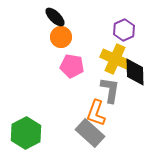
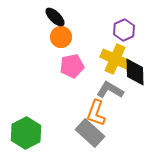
pink pentagon: rotated 20 degrees counterclockwise
gray L-shape: rotated 68 degrees counterclockwise
